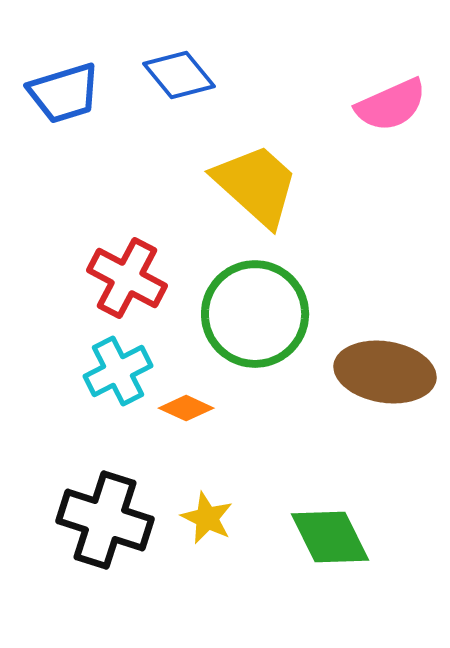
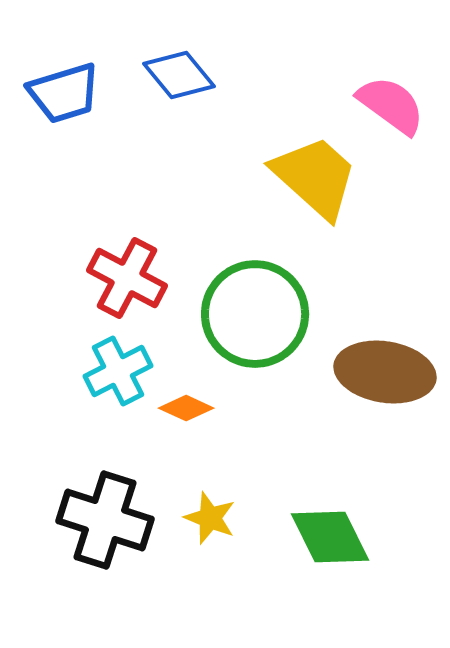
pink semicircle: rotated 120 degrees counterclockwise
yellow trapezoid: moved 59 px right, 8 px up
yellow star: moved 3 px right; rotated 4 degrees counterclockwise
